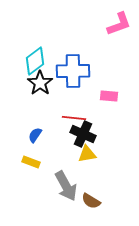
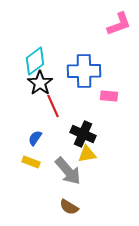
blue cross: moved 11 px right
red line: moved 21 px left, 12 px up; rotated 60 degrees clockwise
blue semicircle: moved 3 px down
gray arrow: moved 2 px right, 15 px up; rotated 12 degrees counterclockwise
brown semicircle: moved 22 px left, 6 px down
